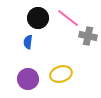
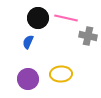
pink line: moved 2 px left; rotated 25 degrees counterclockwise
blue semicircle: rotated 16 degrees clockwise
yellow ellipse: rotated 15 degrees clockwise
